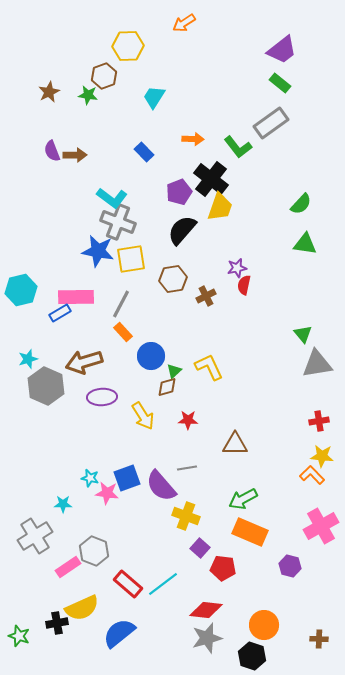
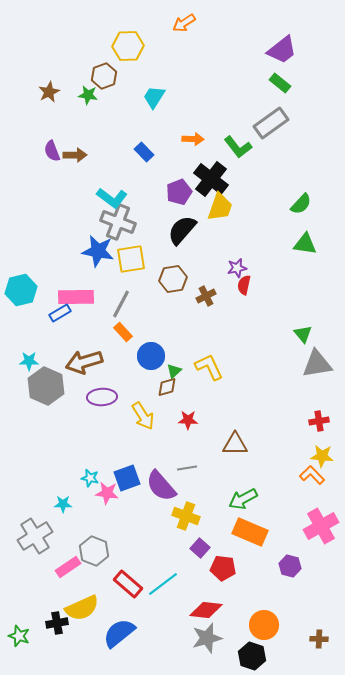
cyan star at (28, 359): moved 1 px right, 2 px down; rotated 18 degrees clockwise
